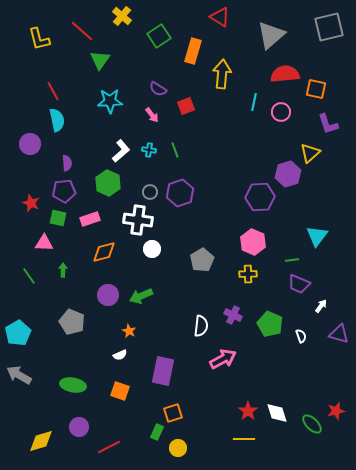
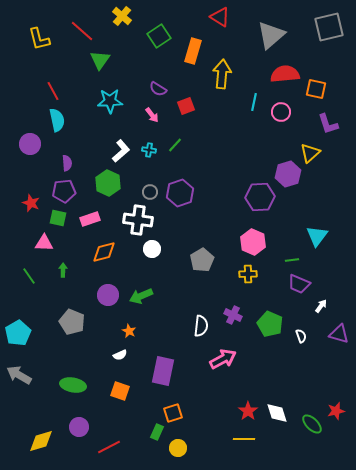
green line at (175, 150): moved 5 px up; rotated 63 degrees clockwise
